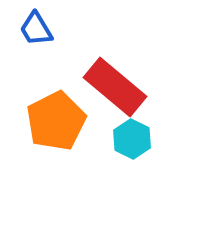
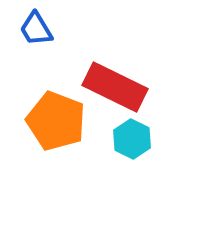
red rectangle: rotated 14 degrees counterclockwise
orange pentagon: rotated 24 degrees counterclockwise
